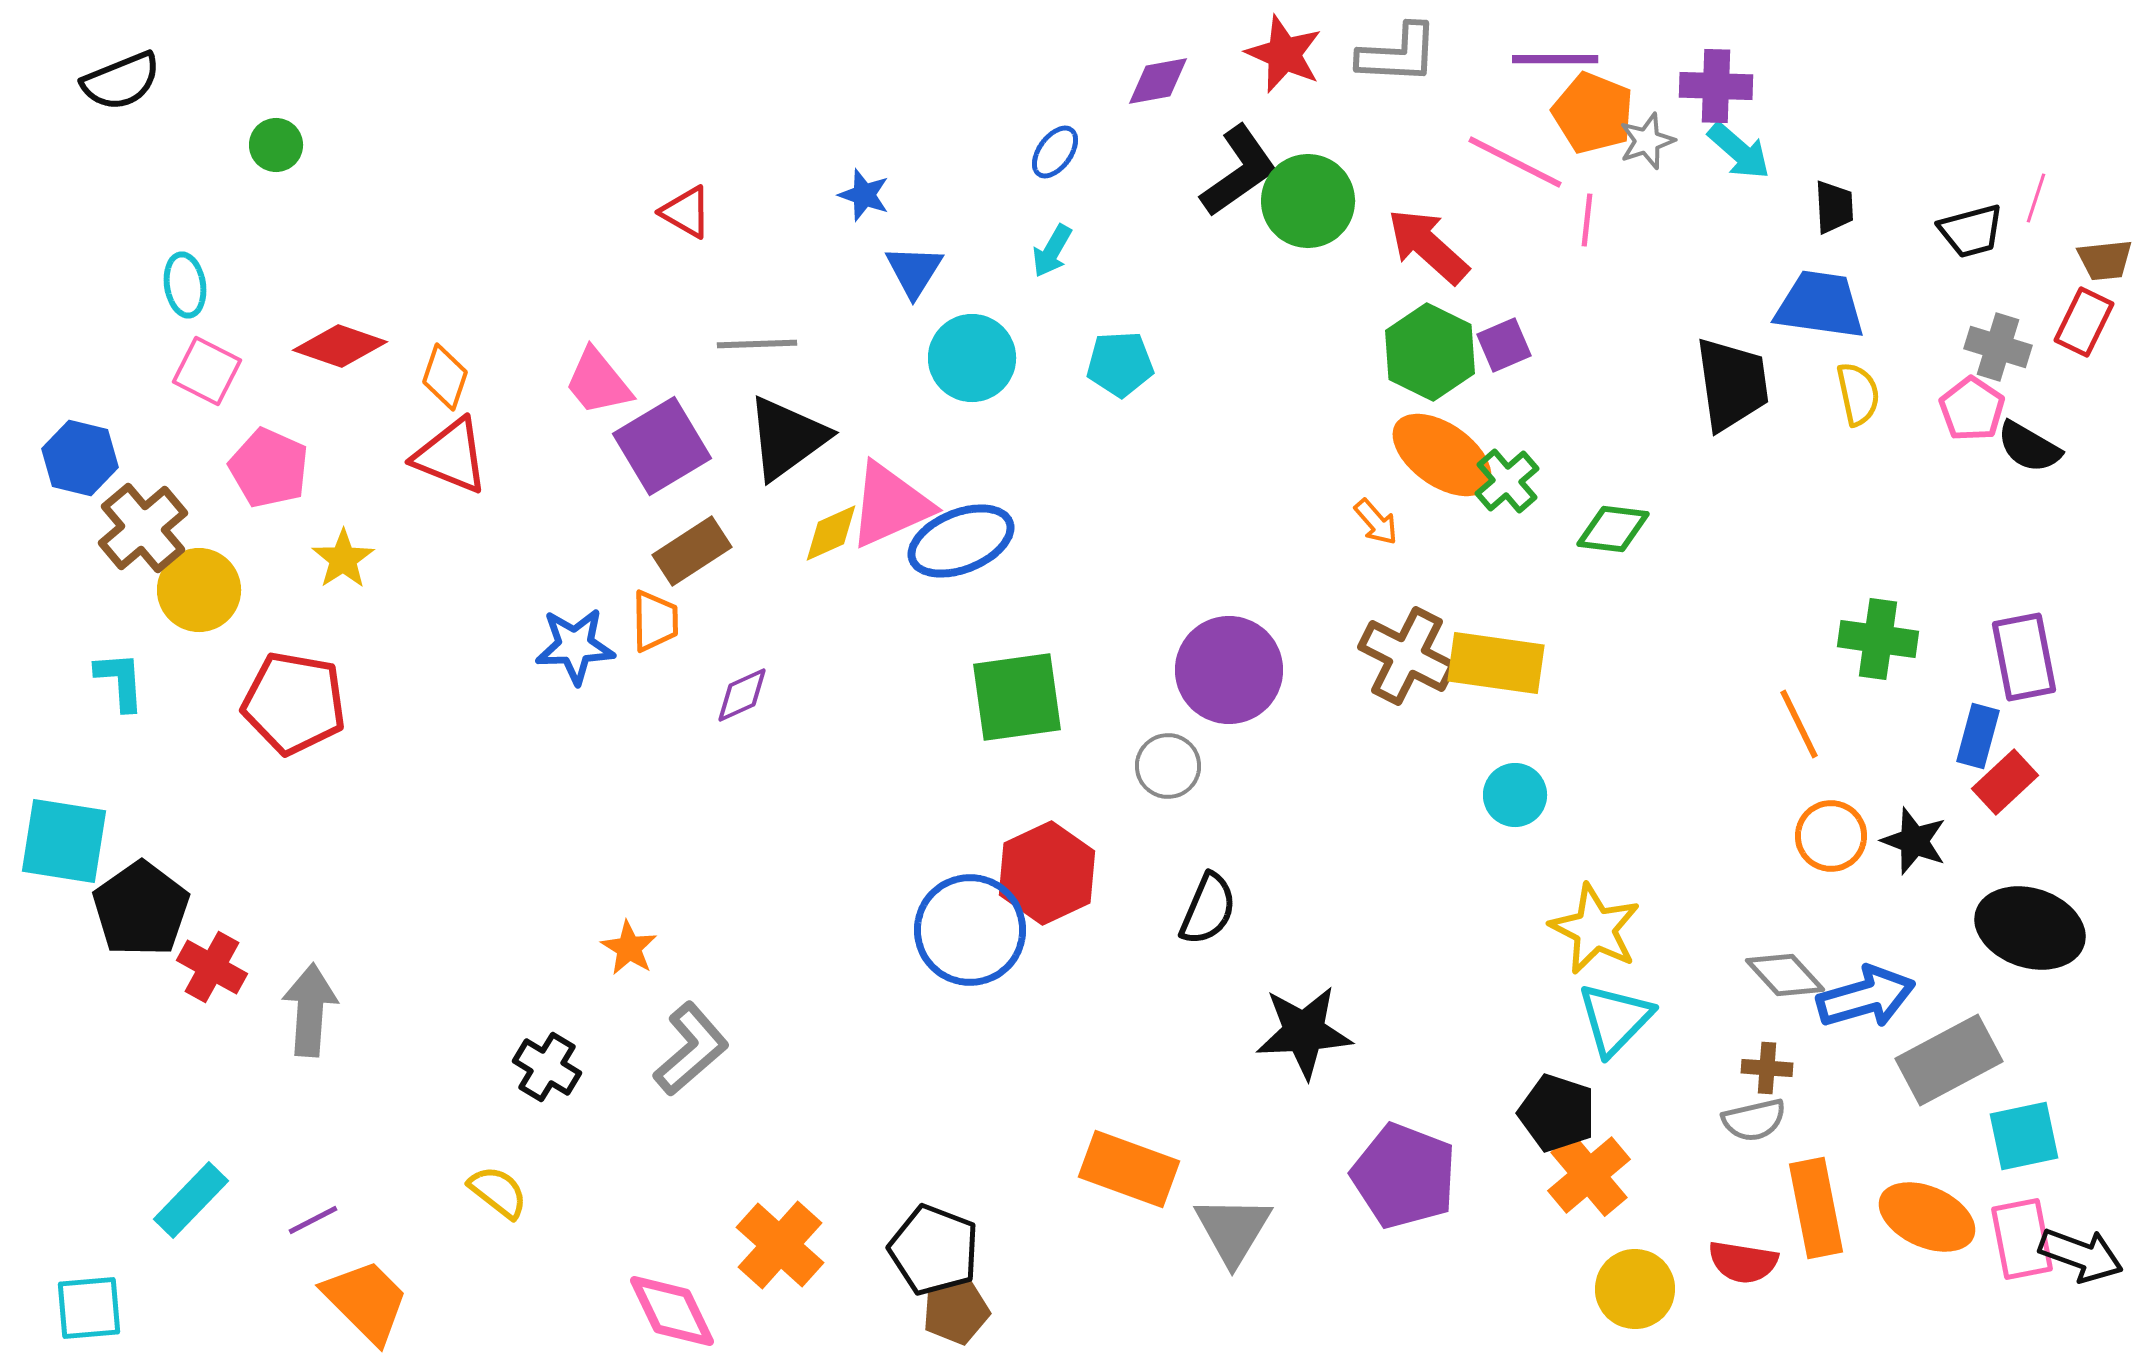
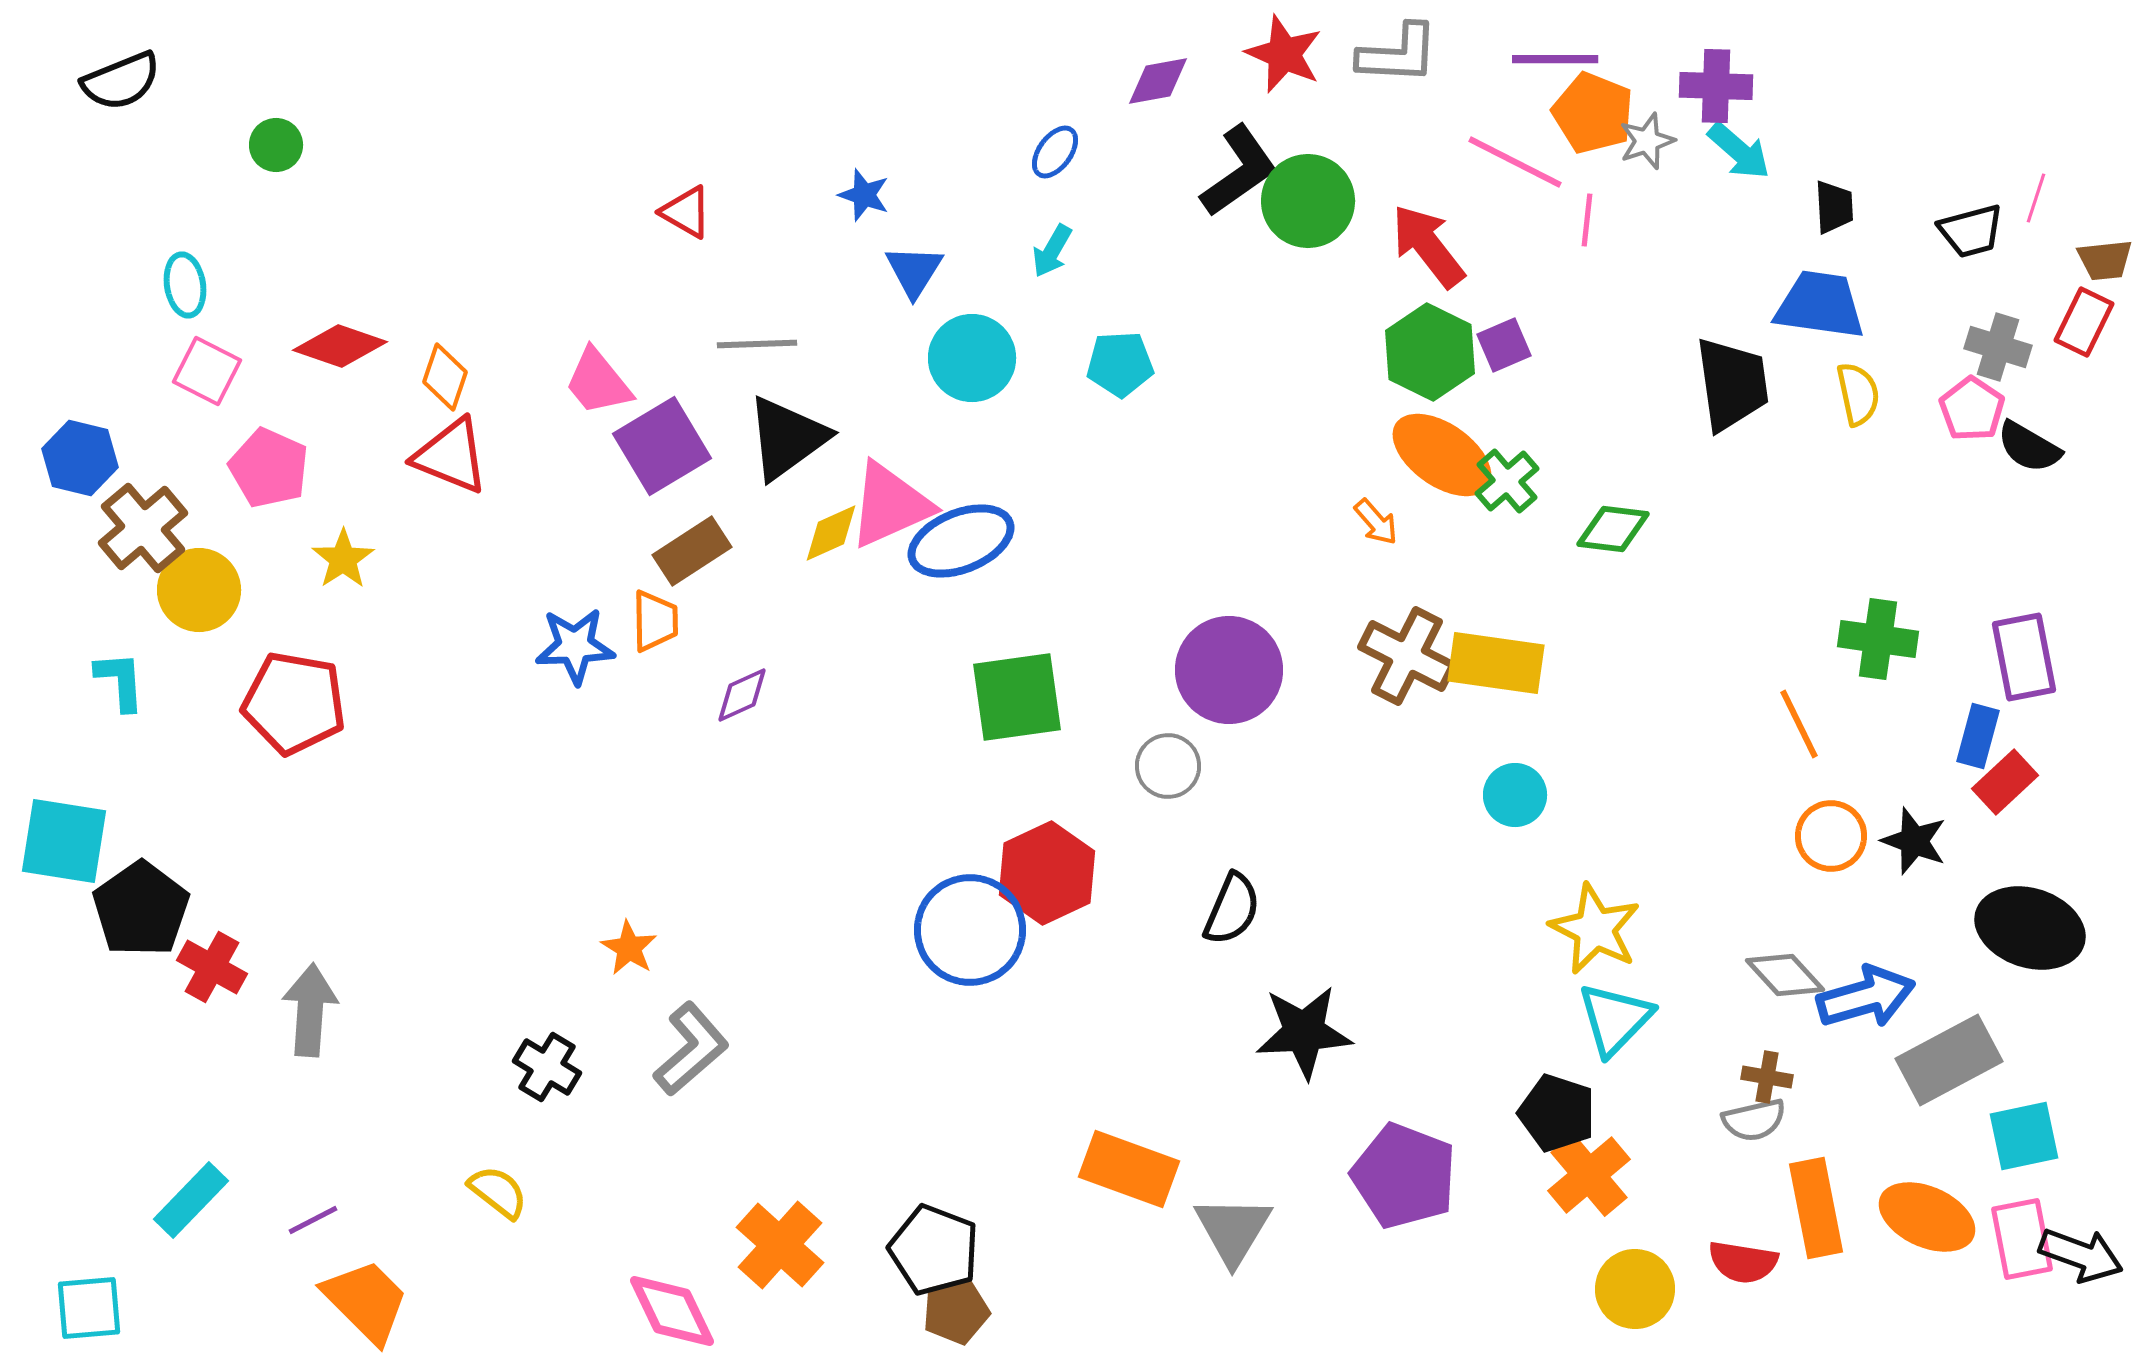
red arrow at (1428, 246): rotated 10 degrees clockwise
black semicircle at (1208, 909): moved 24 px right
brown cross at (1767, 1068): moved 9 px down; rotated 6 degrees clockwise
